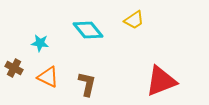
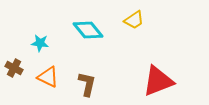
red triangle: moved 3 px left
